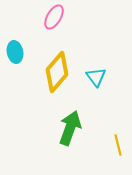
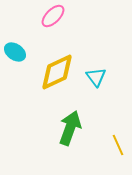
pink ellipse: moved 1 px left, 1 px up; rotated 15 degrees clockwise
cyan ellipse: rotated 45 degrees counterclockwise
yellow diamond: rotated 24 degrees clockwise
yellow line: rotated 10 degrees counterclockwise
